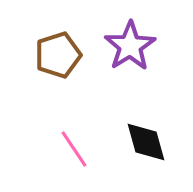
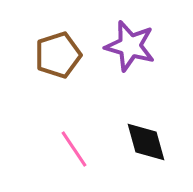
purple star: rotated 24 degrees counterclockwise
